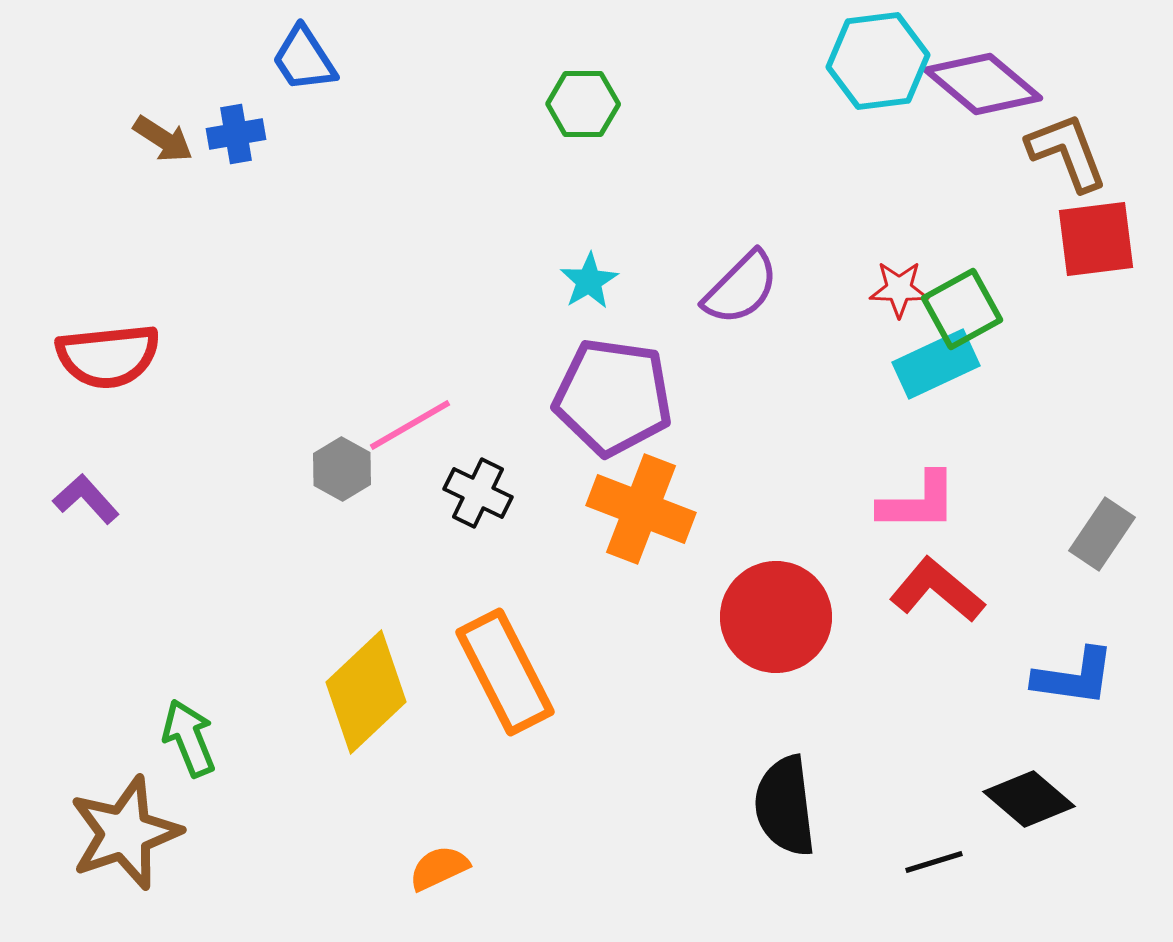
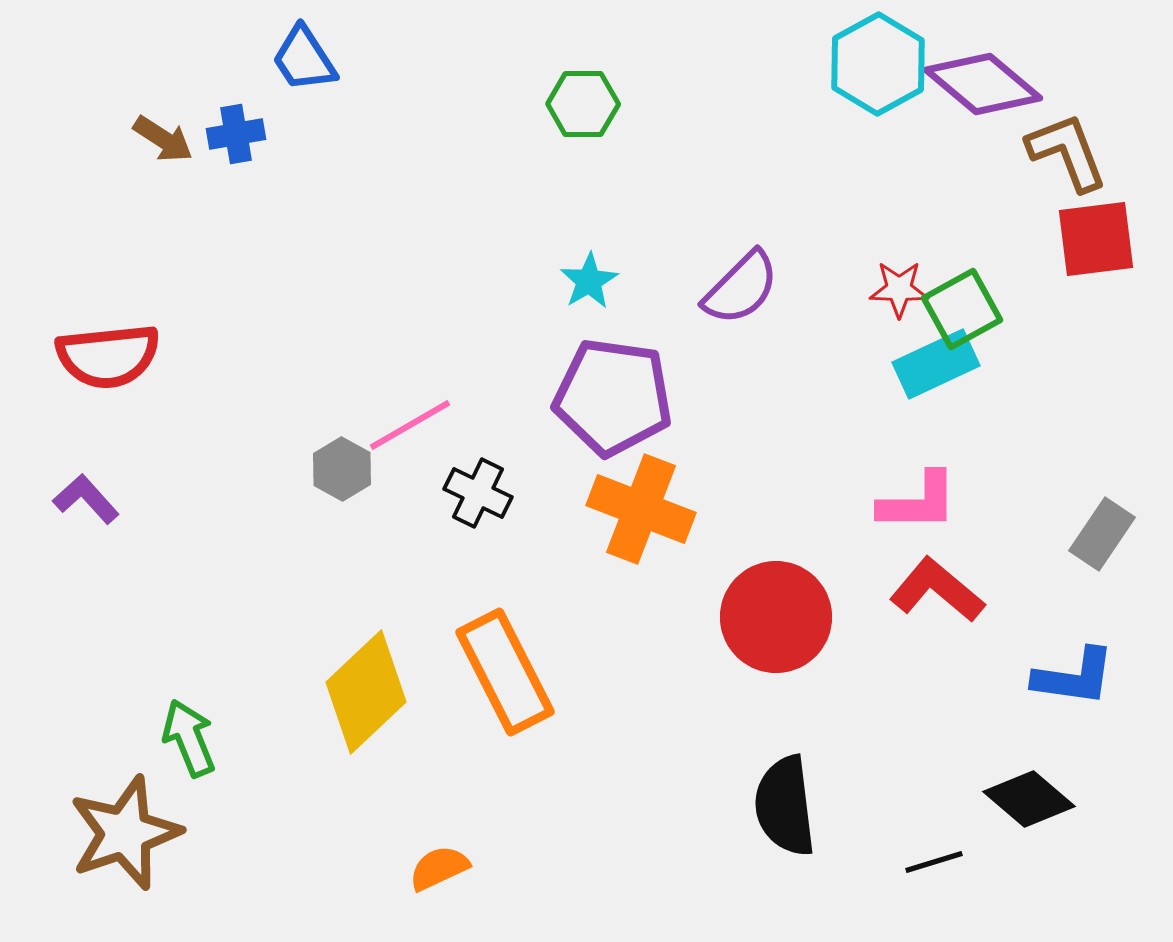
cyan hexagon: moved 3 px down; rotated 22 degrees counterclockwise
